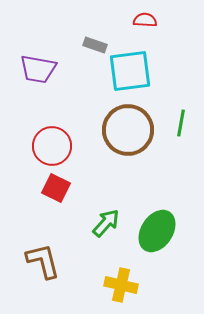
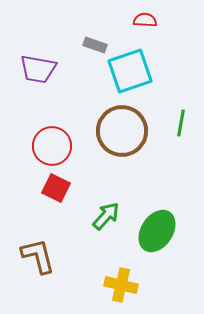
cyan square: rotated 12 degrees counterclockwise
brown circle: moved 6 px left, 1 px down
green arrow: moved 7 px up
brown L-shape: moved 5 px left, 5 px up
